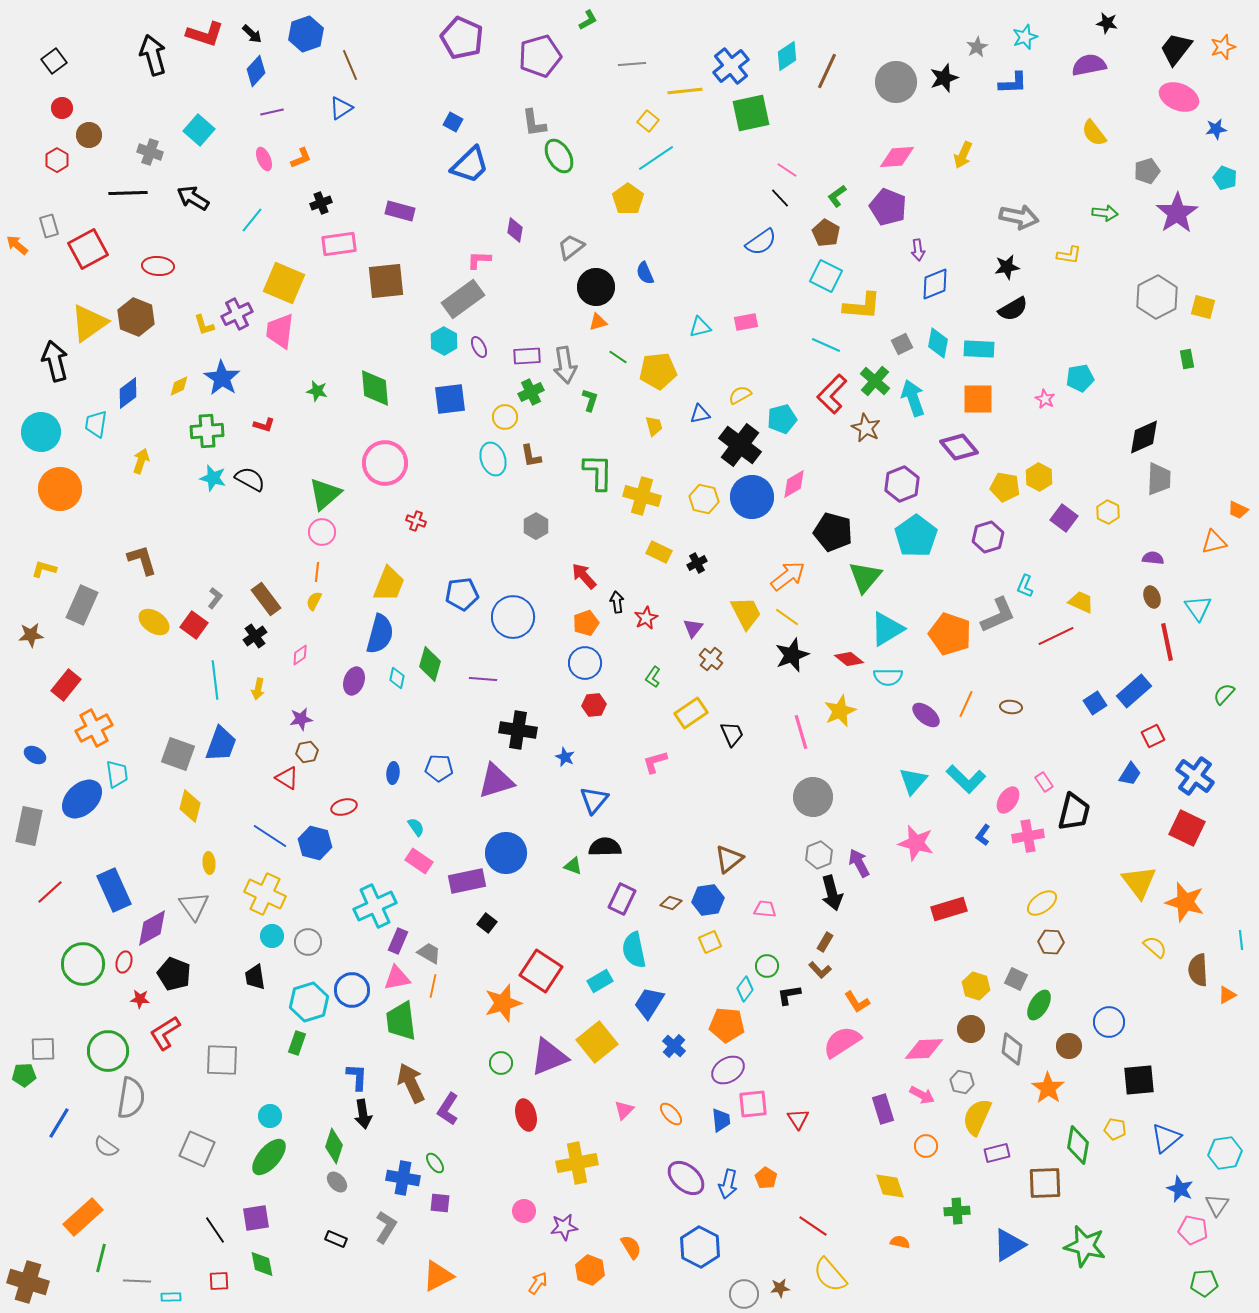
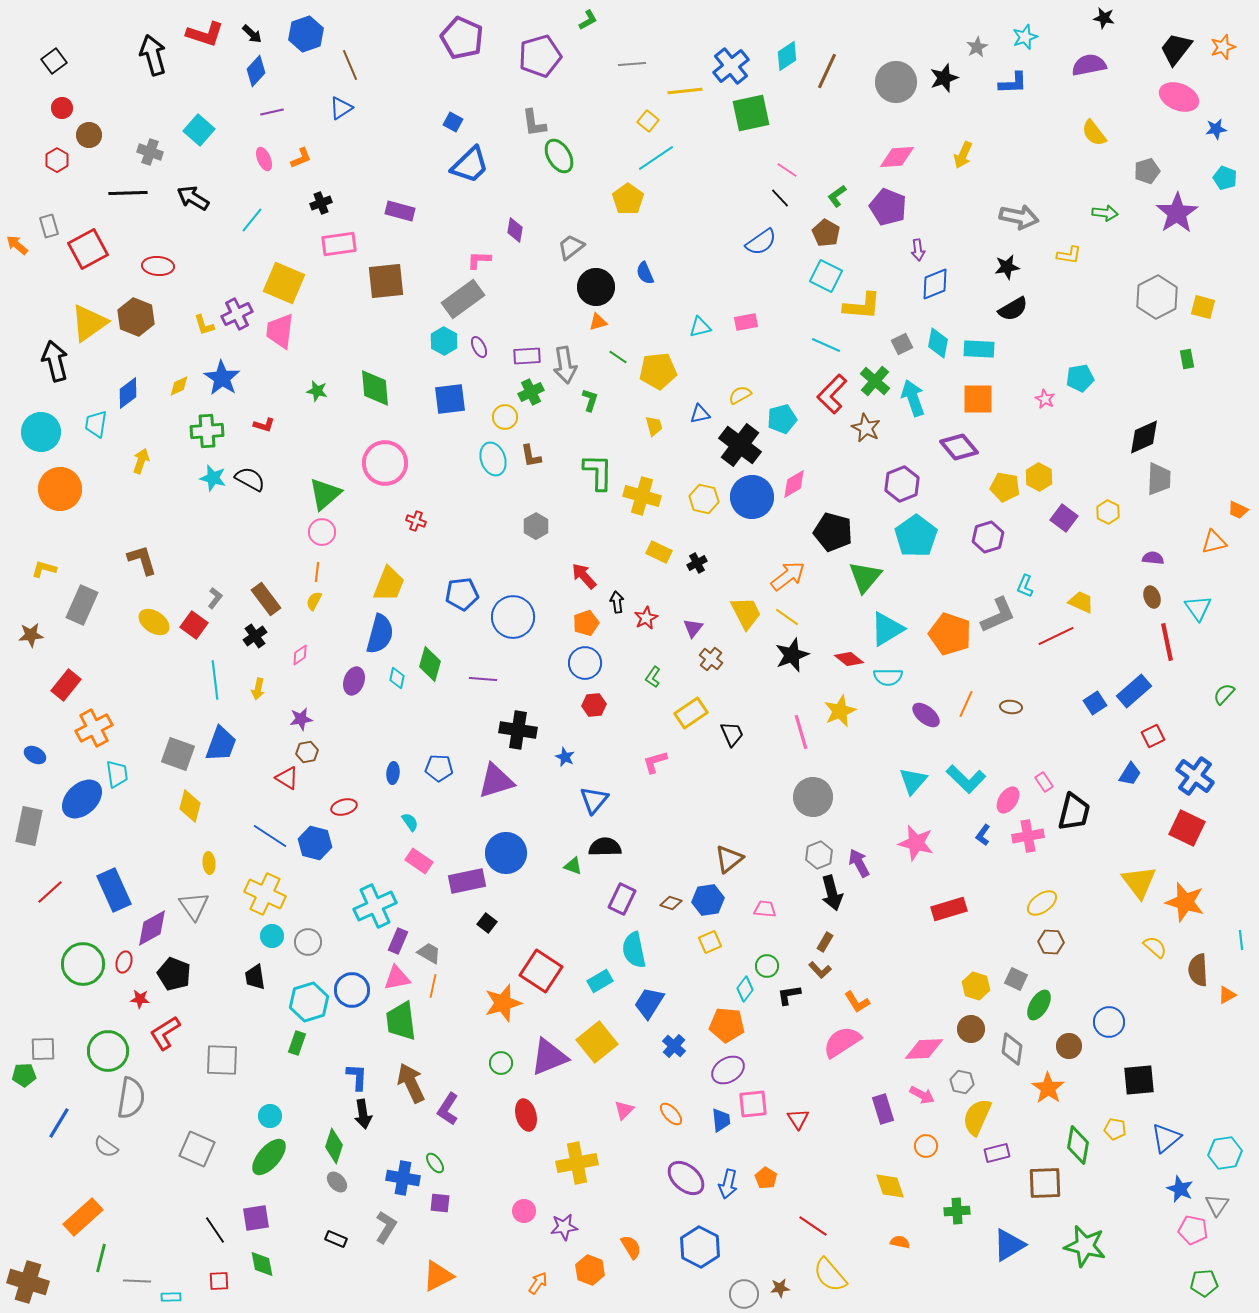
black star at (1107, 23): moved 3 px left, 5 px up
cyan semicircle at (416, 827): moved 6 px left, 5 px up
